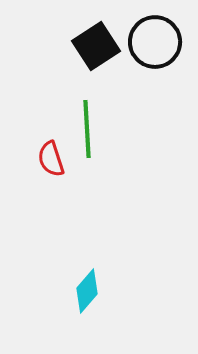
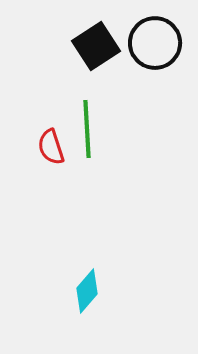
black circle: moved 1 px down
red semicircle: moved 12 px up
